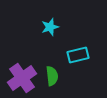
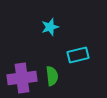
purple cross: rotated 28 degrees clockwise
